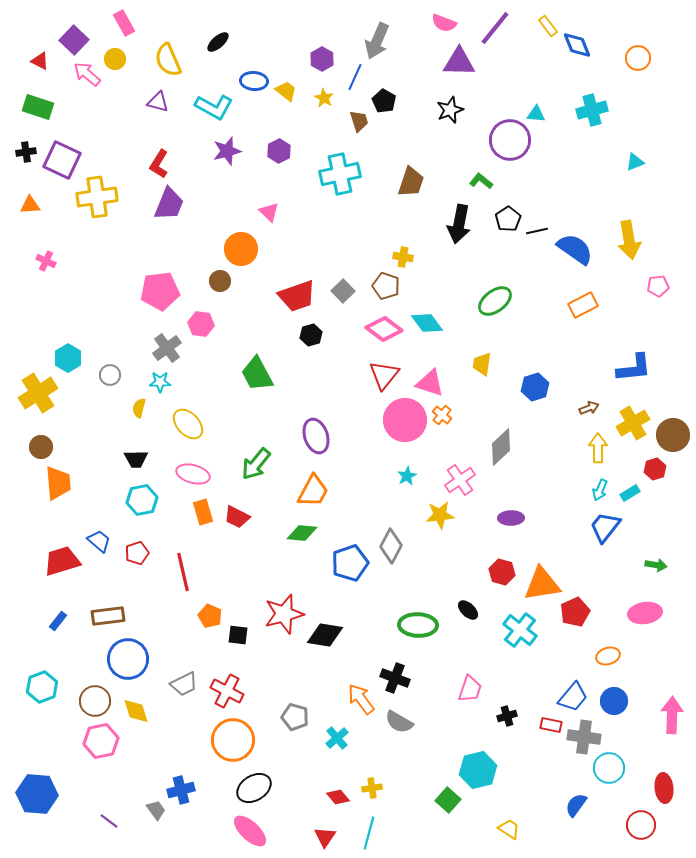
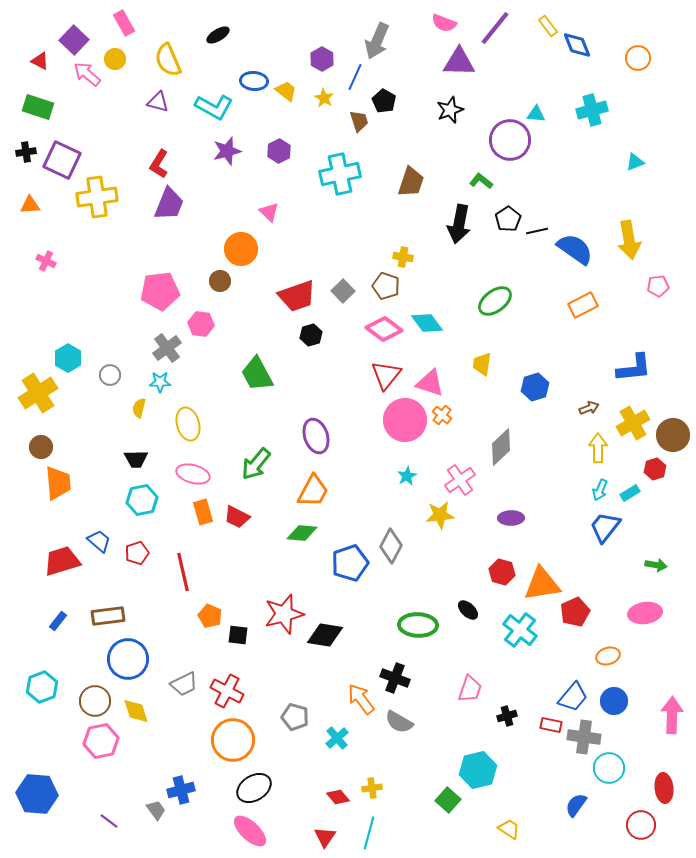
black ellipse at (218, 42): moved 7 px up; rotated 10 degrees clockwise
red triangle at (384, 375): moved 2 px right
yellow ellipse at (188, 424): rotated 28 degrees clockwise
